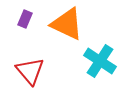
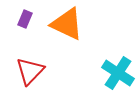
cyan cross: moved 18 px right, 12 px down
red triangle: rotated 24 degrees clockwise
